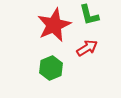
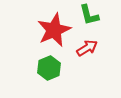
red star: moved 5 px down
green hexagon: moved 2 px left
